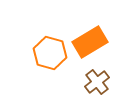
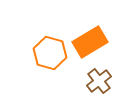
brown cross: moved 2 px right, 1 px up
